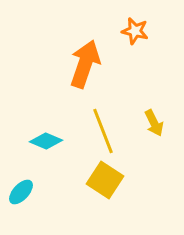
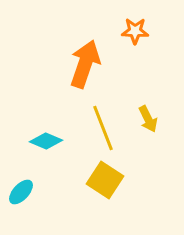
orange star: rotated 12 degrees counterclockwise
yellow arrow: moved 6 px left, 4 px up
yellow line: moved 3 px up
